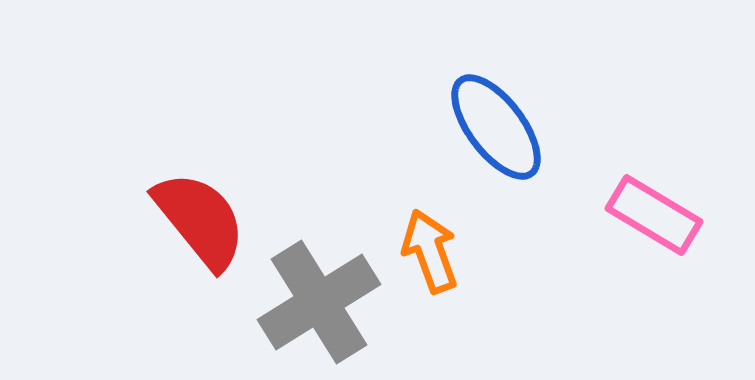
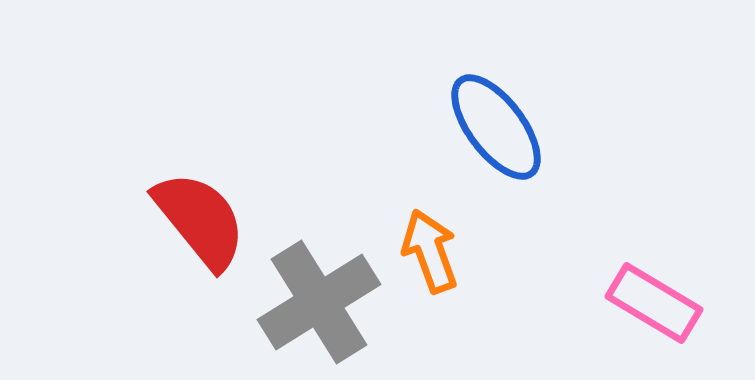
pink rectangle: moved 88 px down
